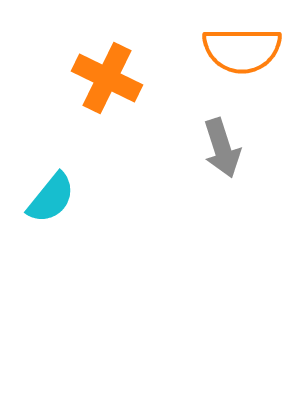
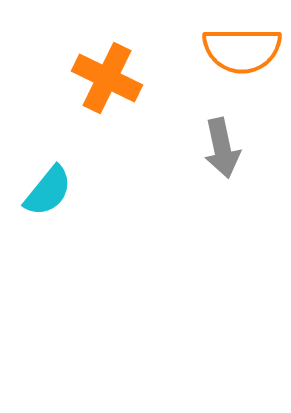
gray arrow: rotated 6 degrees clockwise
cyan semicircle: moved 3 px left, 7 px up
